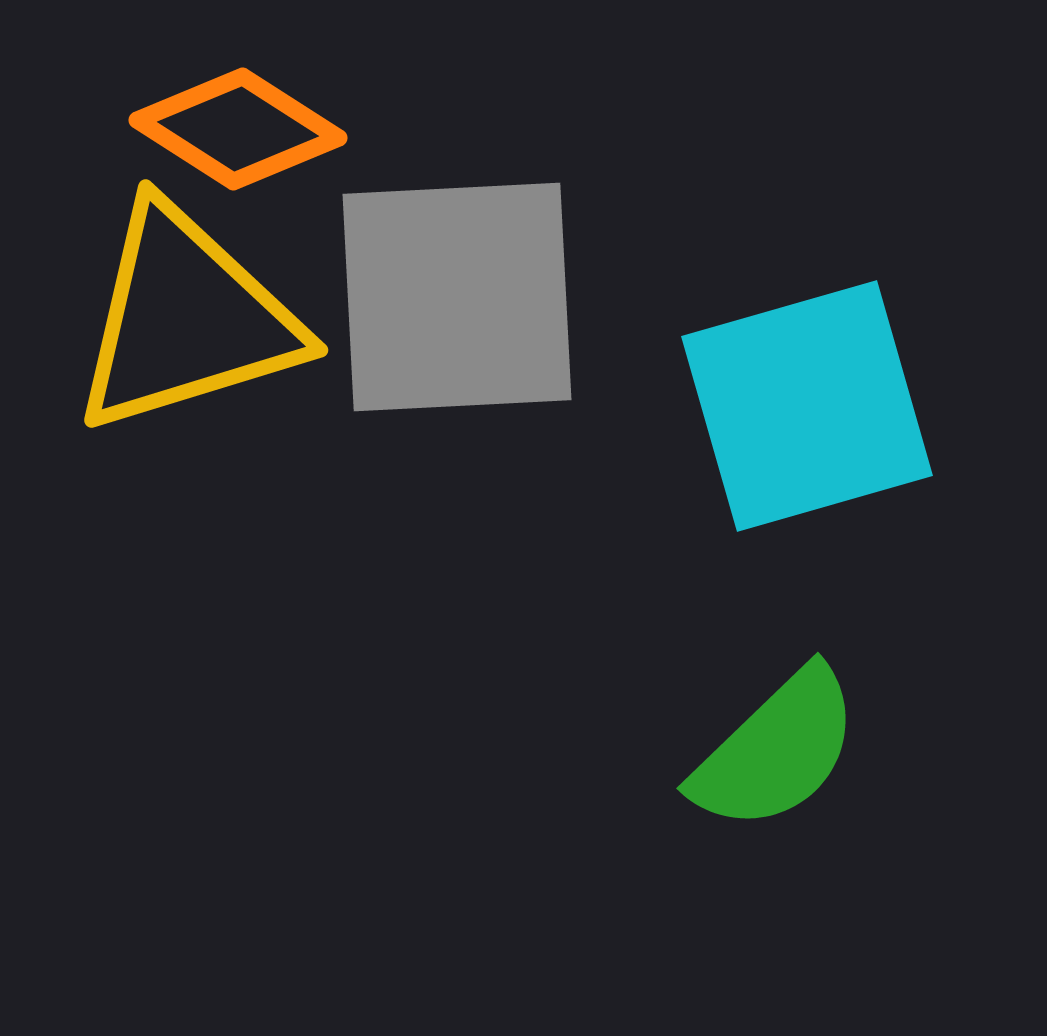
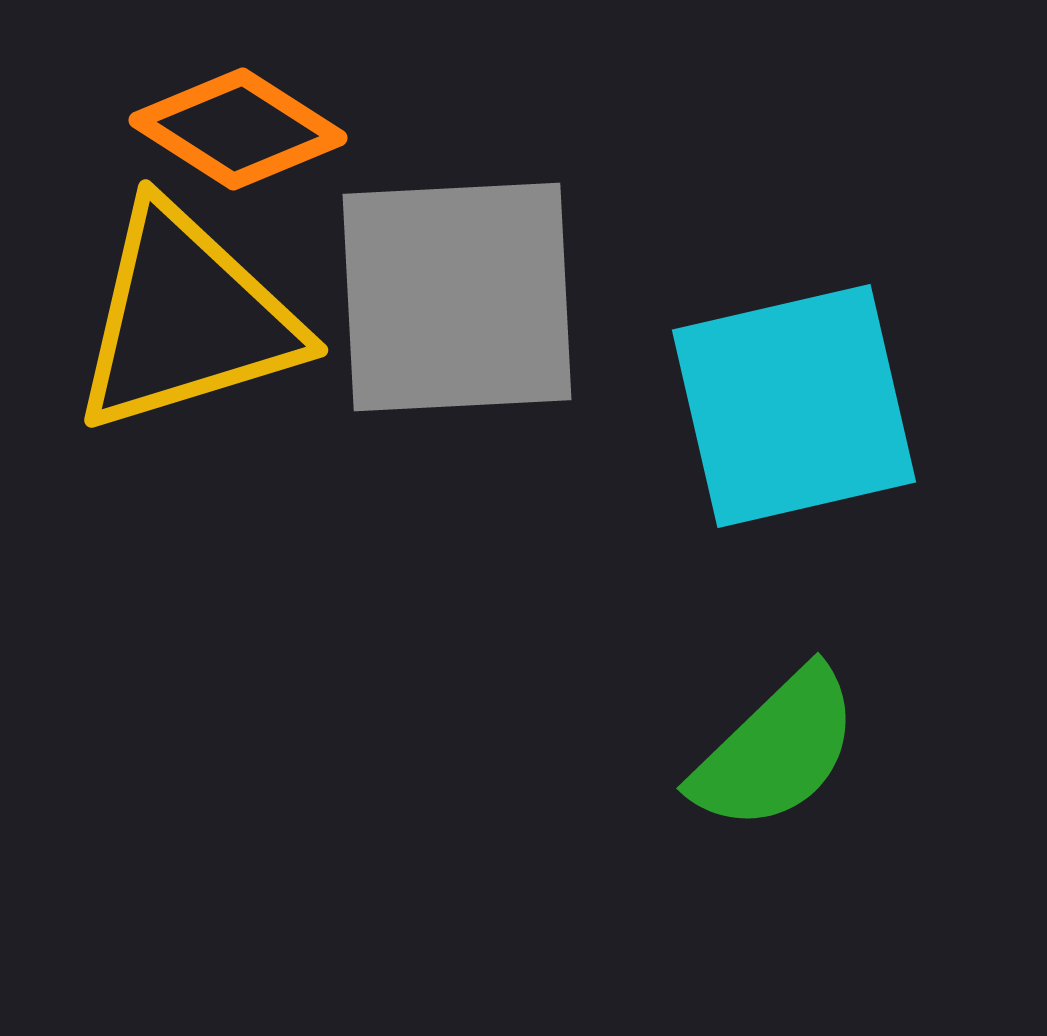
cyan square: moved 13 px left; rotated 3 degrees clockwise
